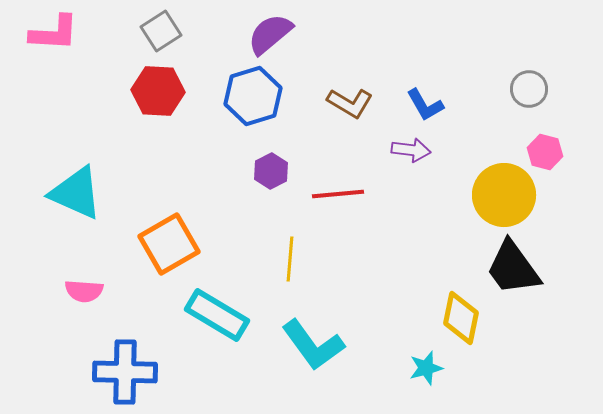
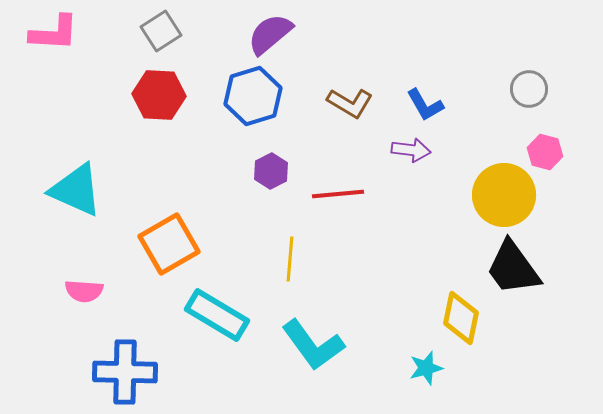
red hexagon: moved 1 px right, 4 px down
cyan triangle: moved 3 px up
